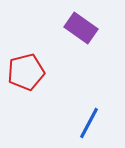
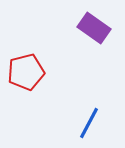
purple rectangle: moved 13 px right
